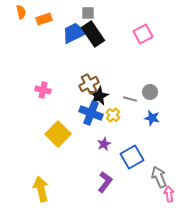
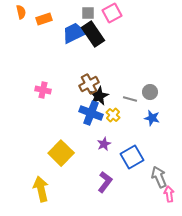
pink square: moved 31 px left, 21 px up
yellow square: moved 3 px right, 19 px down
